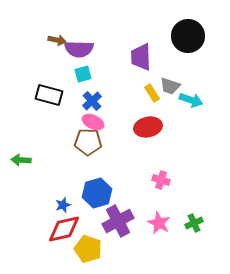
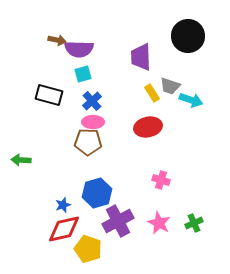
pink ellipse: rotated 25 degrees counterclockwise
